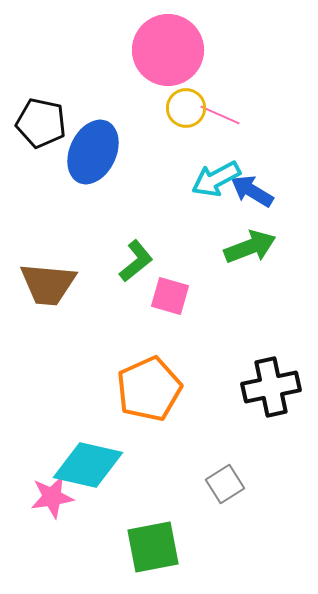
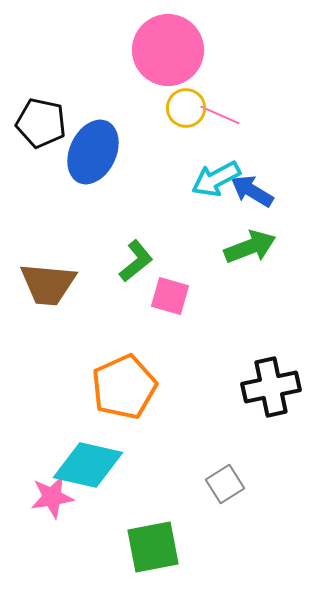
orange pentagon: moved 25 px left, 2 px up
